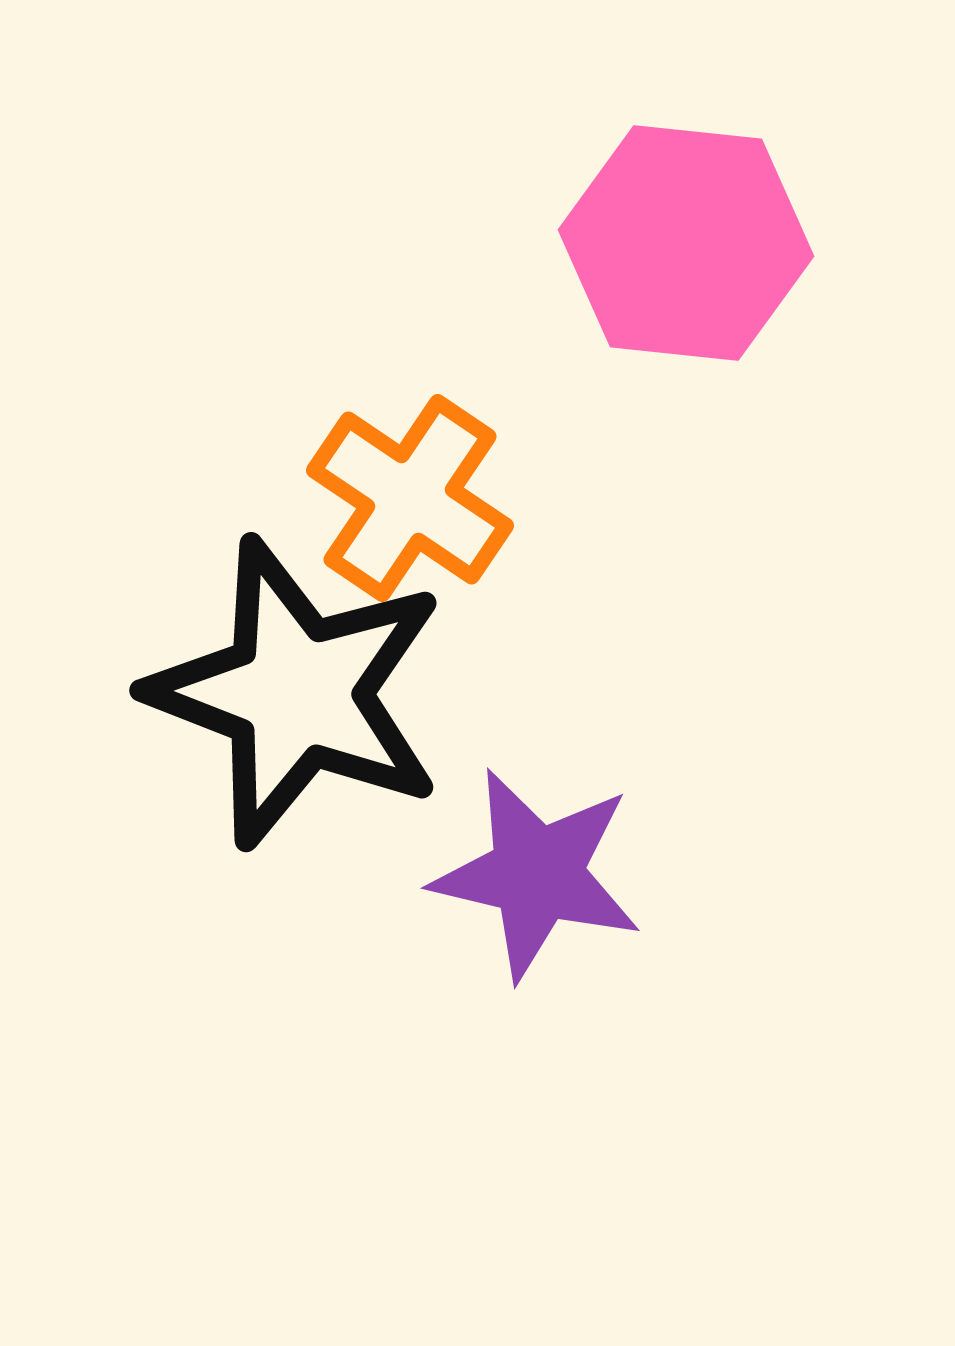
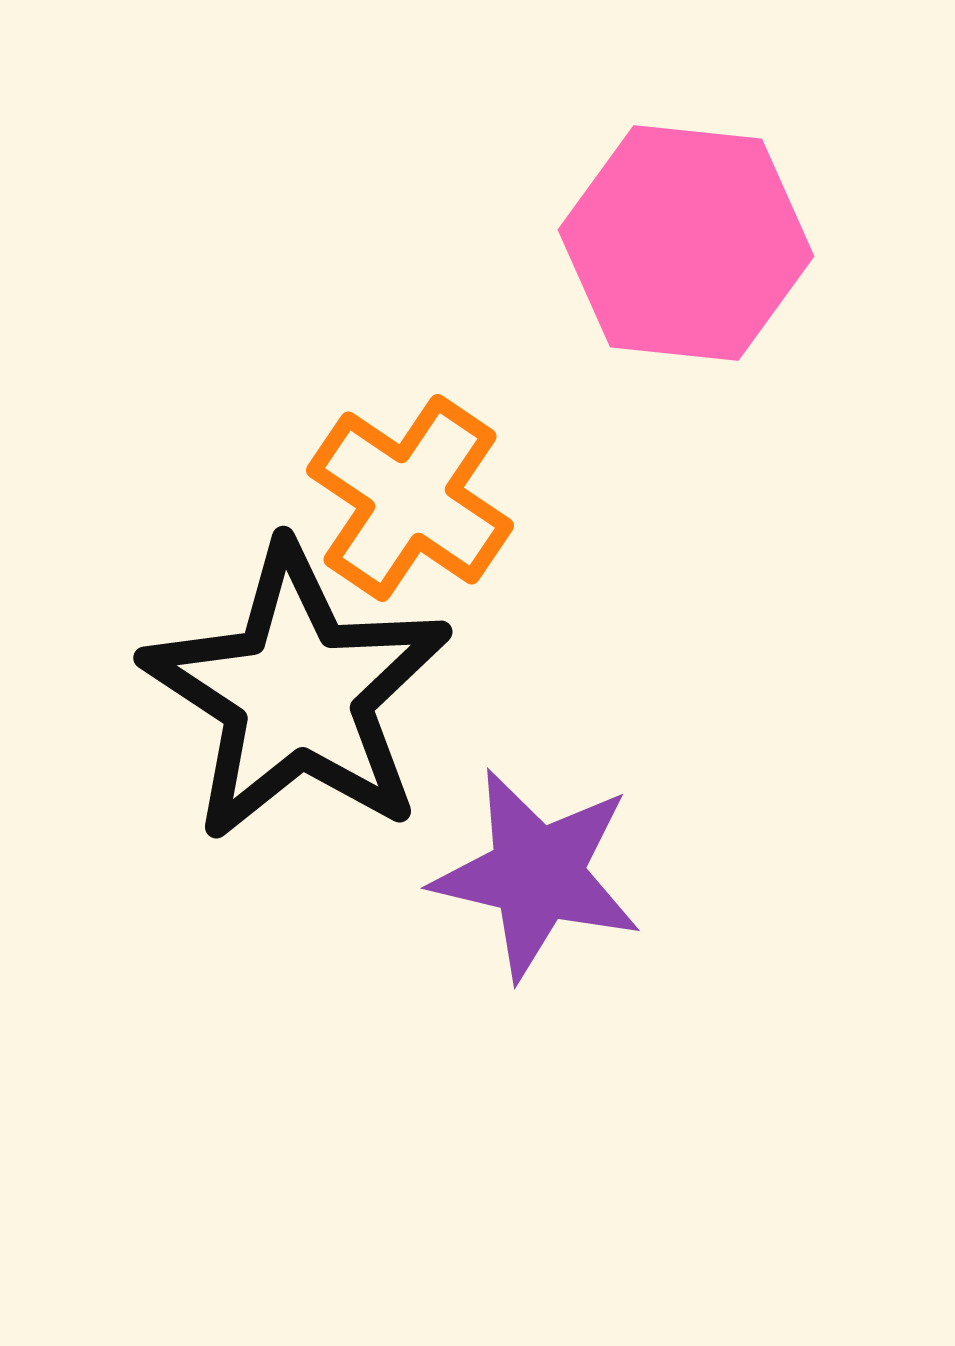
black star: rotated 12 degrees clockwise
